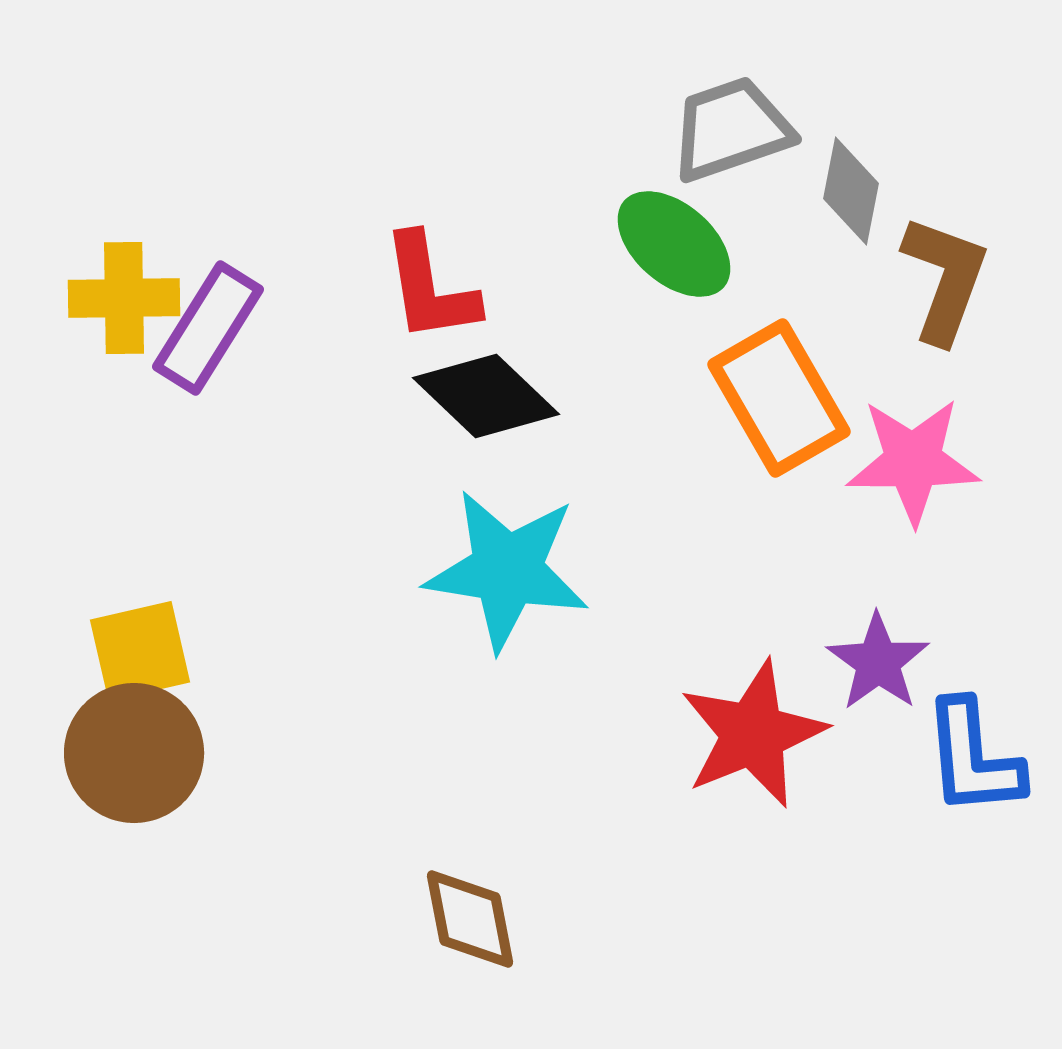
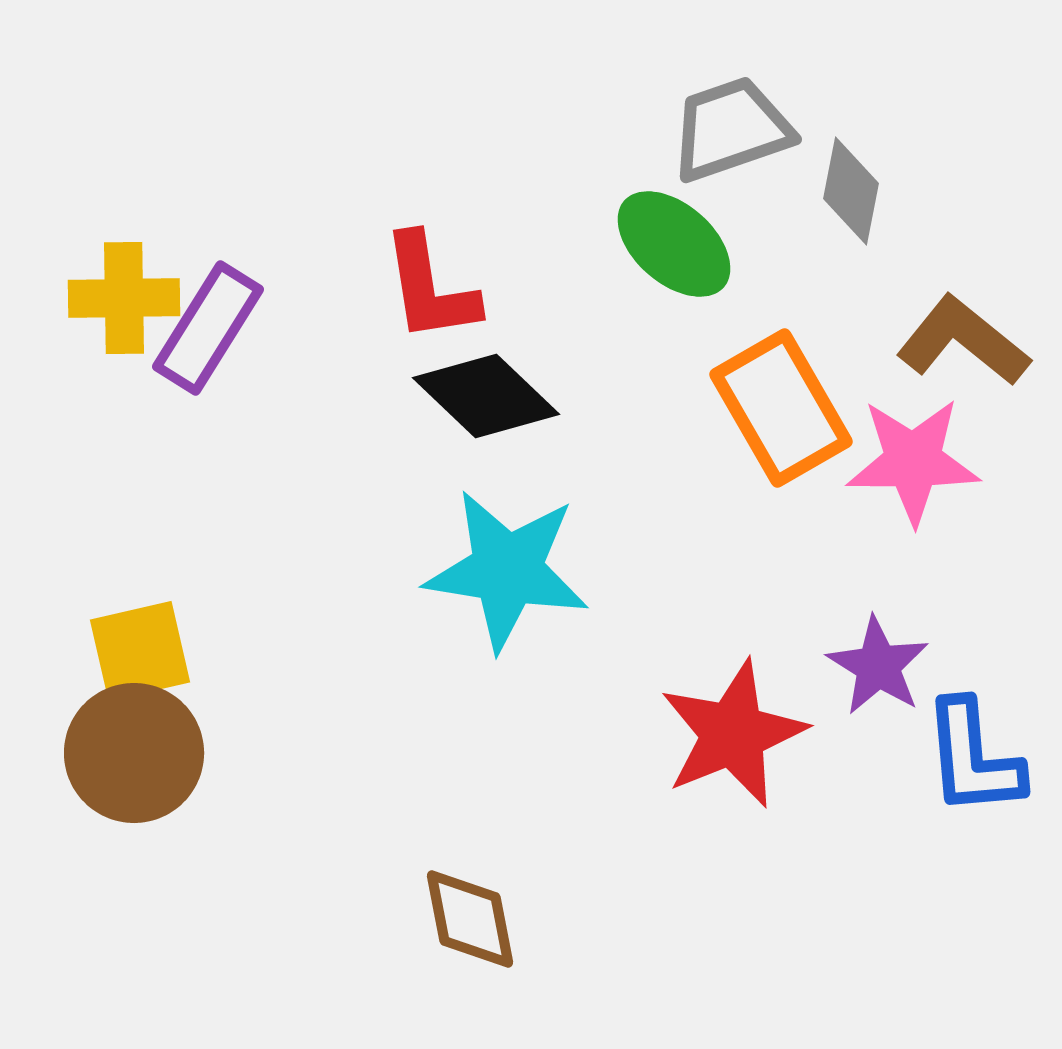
brown L-shape: moved 18 px right, 62 px down; rotated 71 degrees counterclockwise
orange rectangle: moved 2 px right, 10 px down
purple star: moved 4 px down; rotated 4 degrees counterclockwise
red star: moved 20 px left
